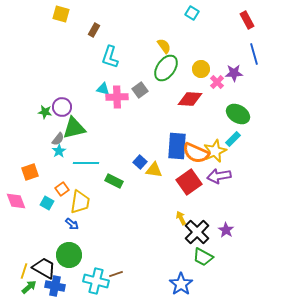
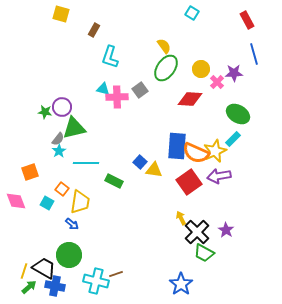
orange square at (62, 189): rotated 16 degrees counterclockwise
green trapezoid at (203, 257): moved 1 px right, 4 px up
